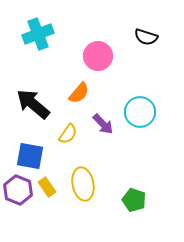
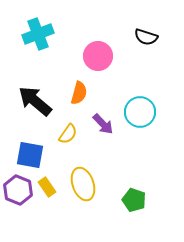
orange semicircle: rotated 25 degrees counterclockwise
black arrow: moved 2 px right, 3 px up
blue square: moved 1 px up
yellow ellipse: rotated 8 degrees counterclockwise
